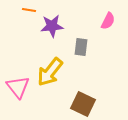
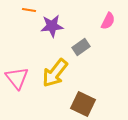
gray rectangle: rotated 48 degrees clockwise
yellow arrow: moved 5 px right, 1 px down
pink triangle: moved 1 px left, 9 px up
